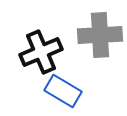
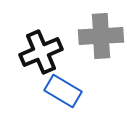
gray cross: moved 1 px right, 1 px down
